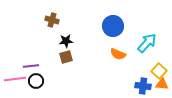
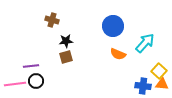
cyan arrow: moved 2 px left
pink line: moved 5 px down
